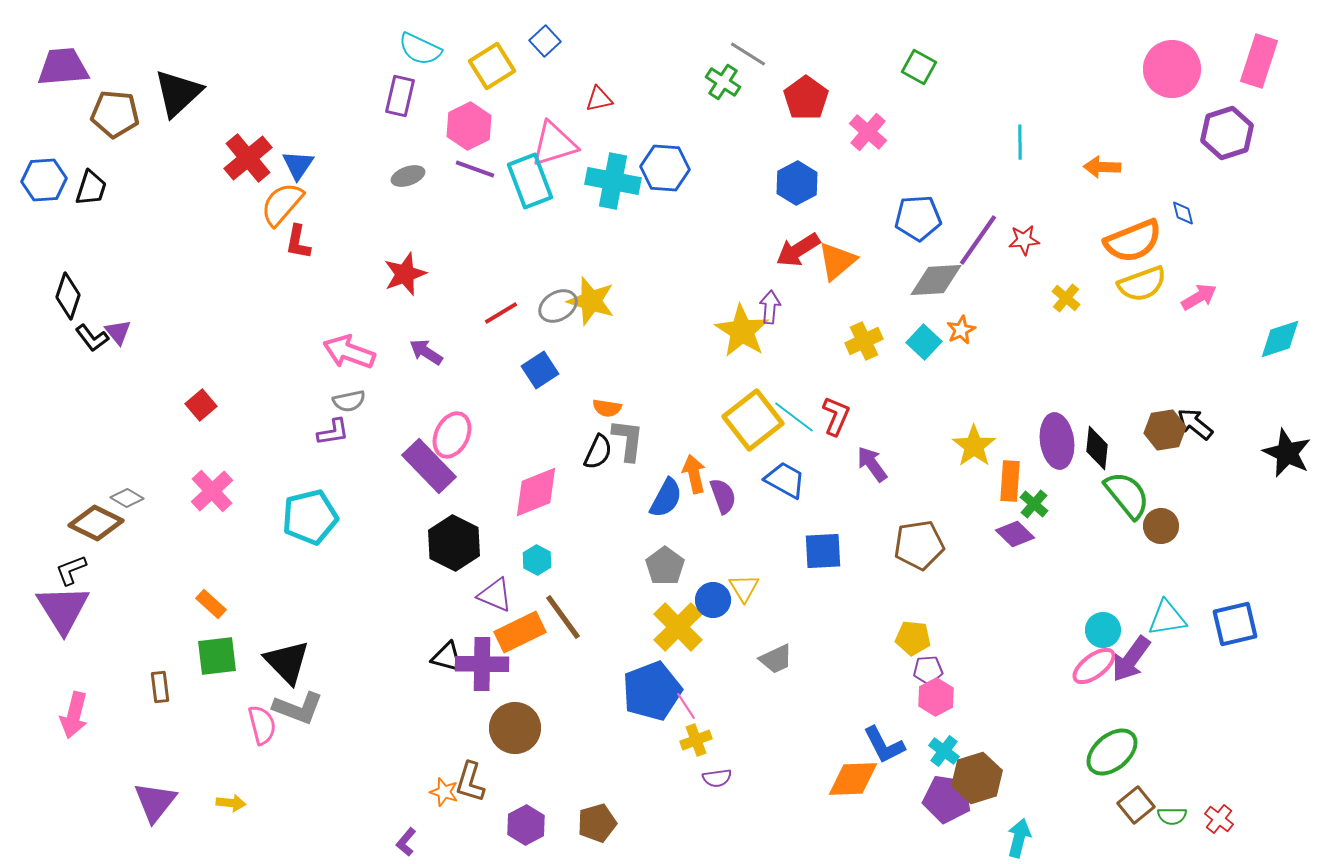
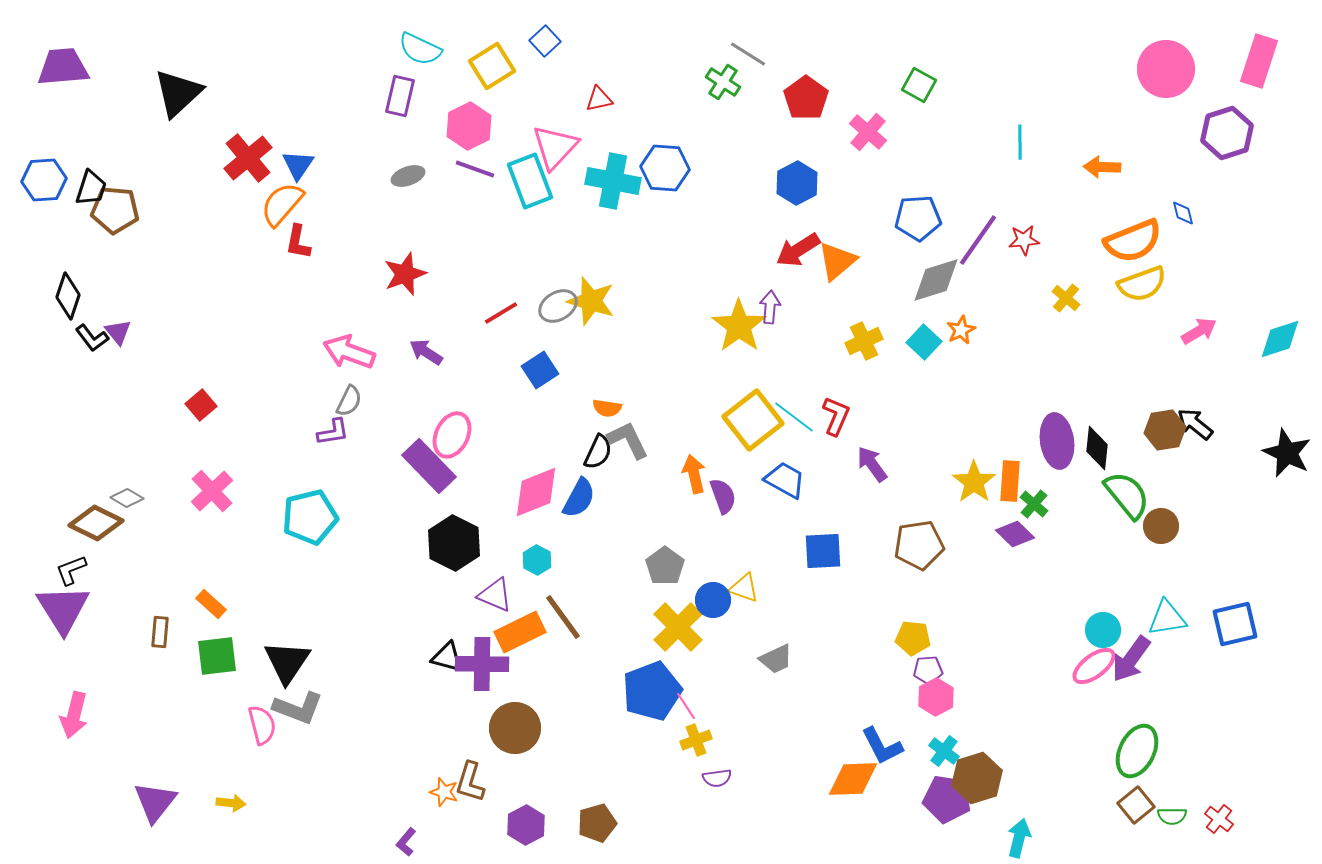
green square at (919, 67): moved 18 px down
pink circle at (1172, 69): moved 6 px left
brown pentagon at (115, 114): moved 96 px down
pink triangle at (554, 144): moved 1 px right, 3 px down; rotated 30 degrees counterclockwise
gray diamond at (936, 280): rotated 14 degrees counterclockwise
pink arrow at (1199, 297): moved 34 px down
yellow star at (742, 331): moved 3 px left, 5 px up; rotated 4 degrees clockwise
gray semicircle at (349, 401): rotated 52 degrees counterclockwise
gray L-shape at (628, 440): rotated 33 degrees counterclockwise
yellow star at (974, 446): moved 36 px down
blue semicircle at (666, 498): moved 87 px left
yellow triangle at (744, 588): rotated 40 degrees counterclockwise
black triangle at (287, 662): rotated 18 degrees clockwise
brown rectangle at (160, 687): moved 55 px up; rotated 12 degrees clockwise
blue L-shape at (884, 745): moved 2 px left, 1 px down
green ellipse at (1112, 752): moved 25 px right, 1 px up; rotated 24 degrees counterclockwise
